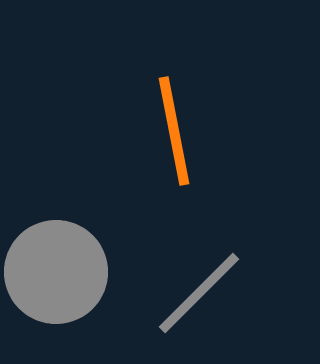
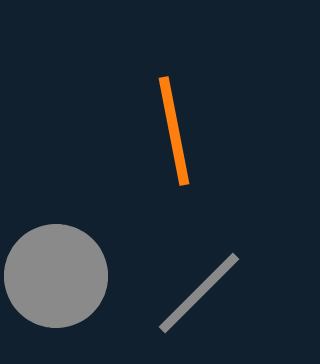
gray circle: moved 4 px down
